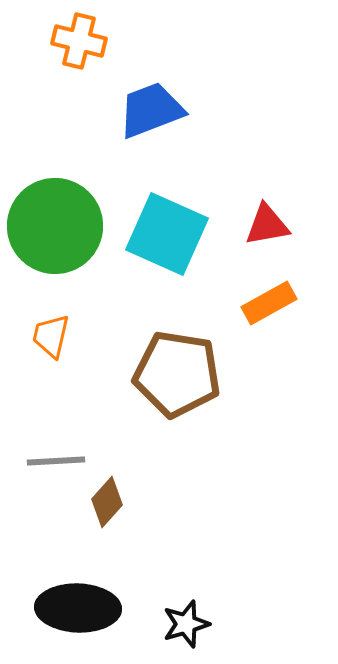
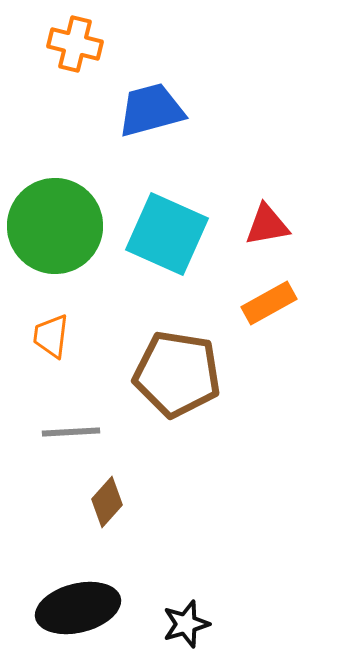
orange cross: moved 4 px left, 3 px down
blue trapezoid: rotated 6 degrees clockwise
orange trapezoid: rotated 6 degrees counterclockwise
gray line: moved 15 px right, 29 px up
black ellipse: rotated 16 degrees counterclockwise
